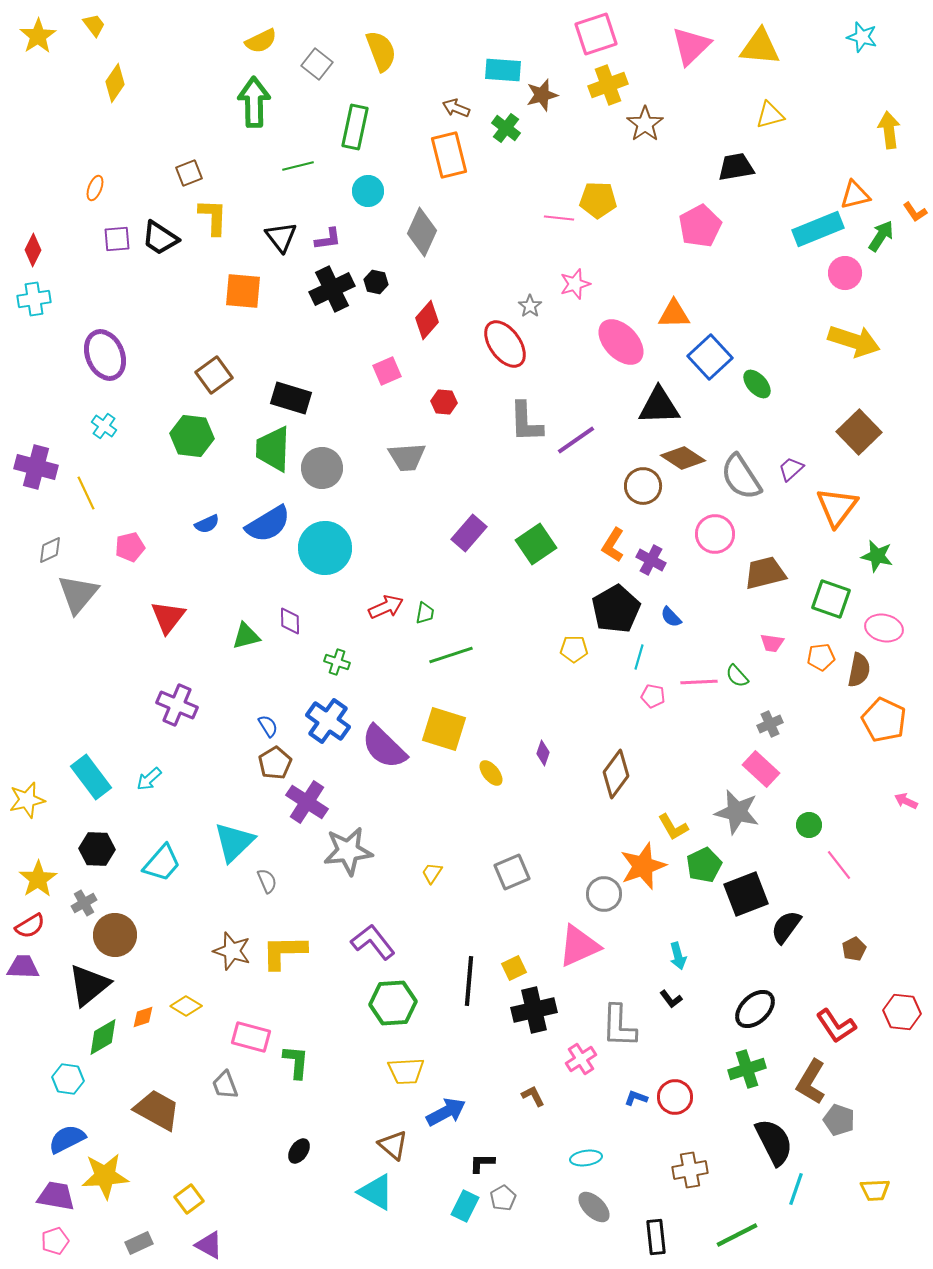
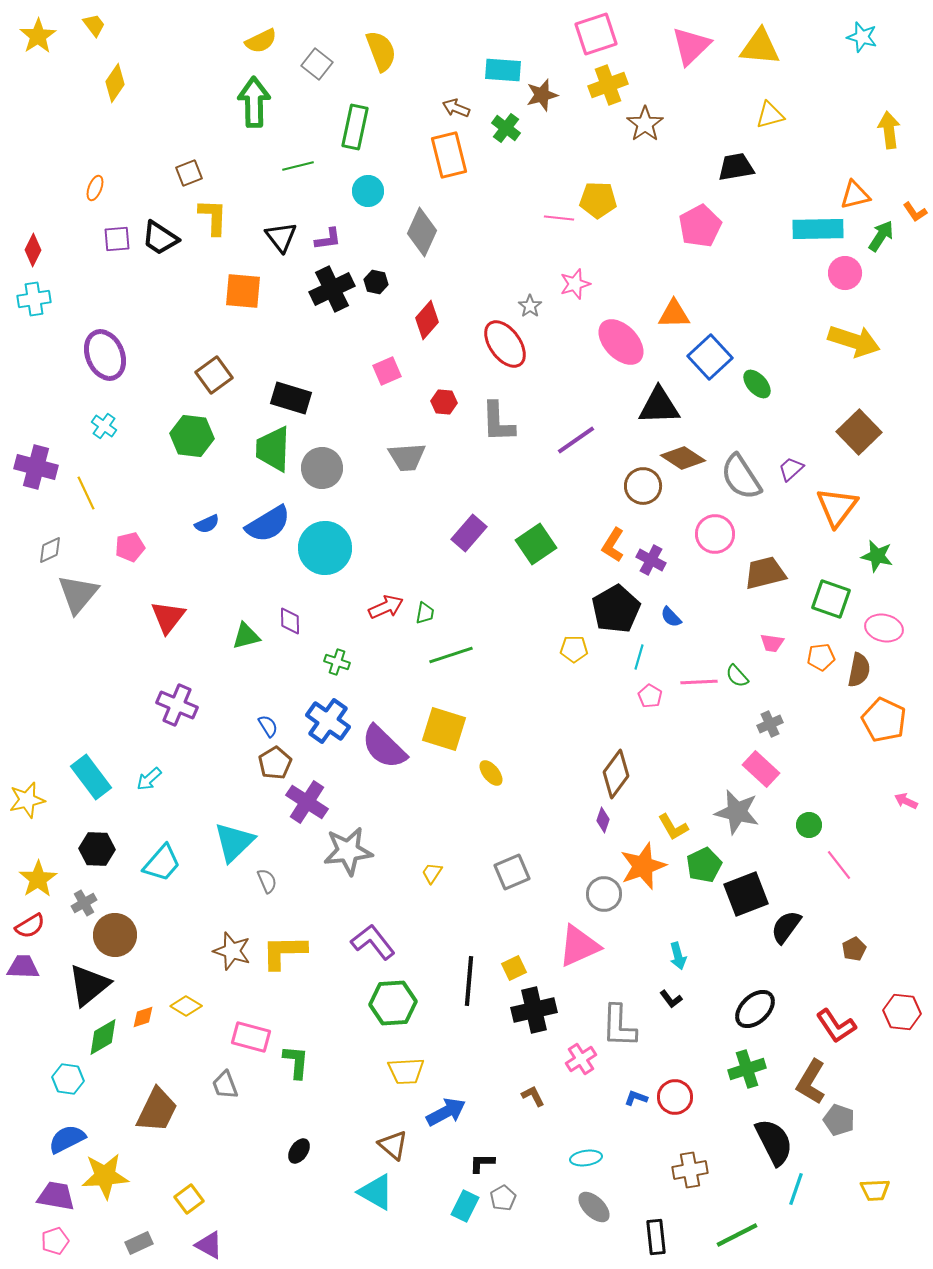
cyan rectangle at (818, 229): rotated 21 degrees clockwise
gray L-shape at (526, 422): moved 28 px left
pink pentagon at (653, 696): moved 3 px left; rotated 20 degrees clockwise
purple diamond at (543, 753): moved 60 px right, 67 px down
brown trapezoid at (157, 1110): rotated 87 degrees clockwise
